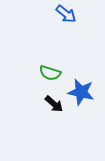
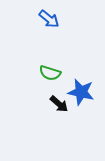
blue arrow: moved 17 px left, 5 px down
black arrow: moved 5 px right
